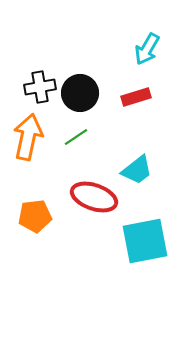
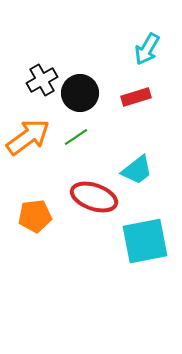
black cross: moved 2 px right, 7 px up; rotated 20 degrees counterclockwise
orange arrow: rotated 42 degrees clockwise
